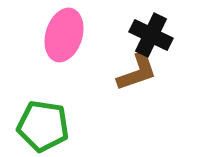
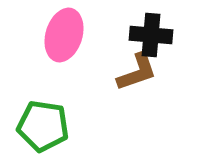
black cross: rotated 21 degrees counterclockwise
